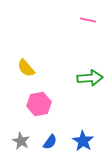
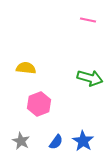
yellow semicircle: rotated 138 degrees clockwise
green arrow: rotated 20 degrees clockwise
pink hexagon: rotated 10 degrees counterclockwise
blue semicircle: moved 6 px right
